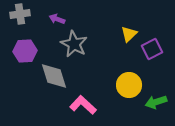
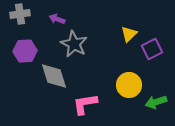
pink L-shape: moved 2 px right, 1 px up; rotated 52 degrees counterclockwise
